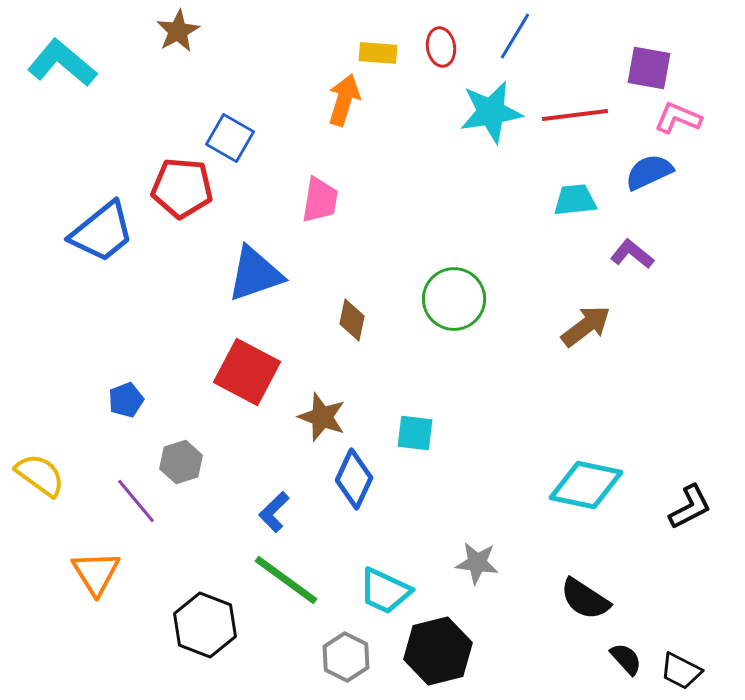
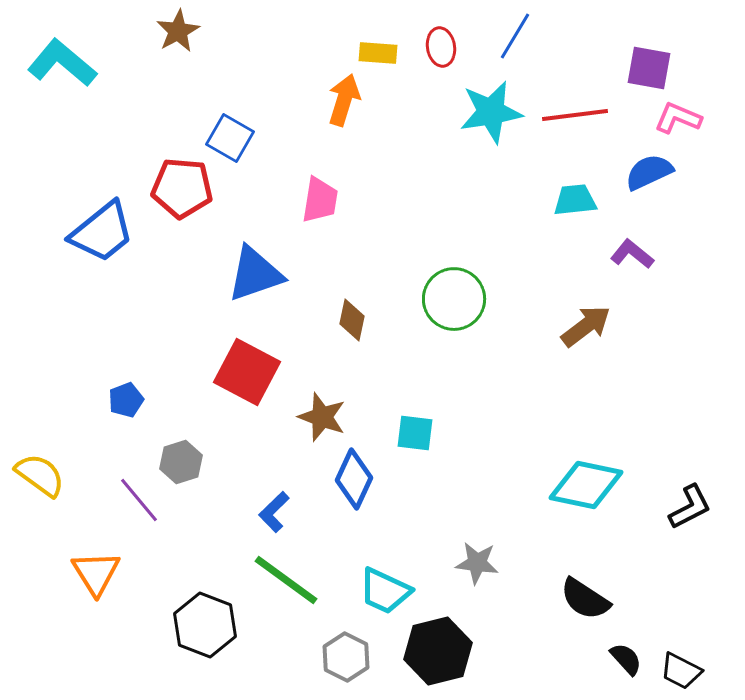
purple line at (136, 501): moved 3 px right, 1 px up
